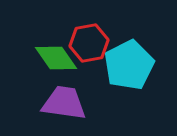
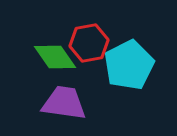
green diamond: moved 1 px left, 1 px up
